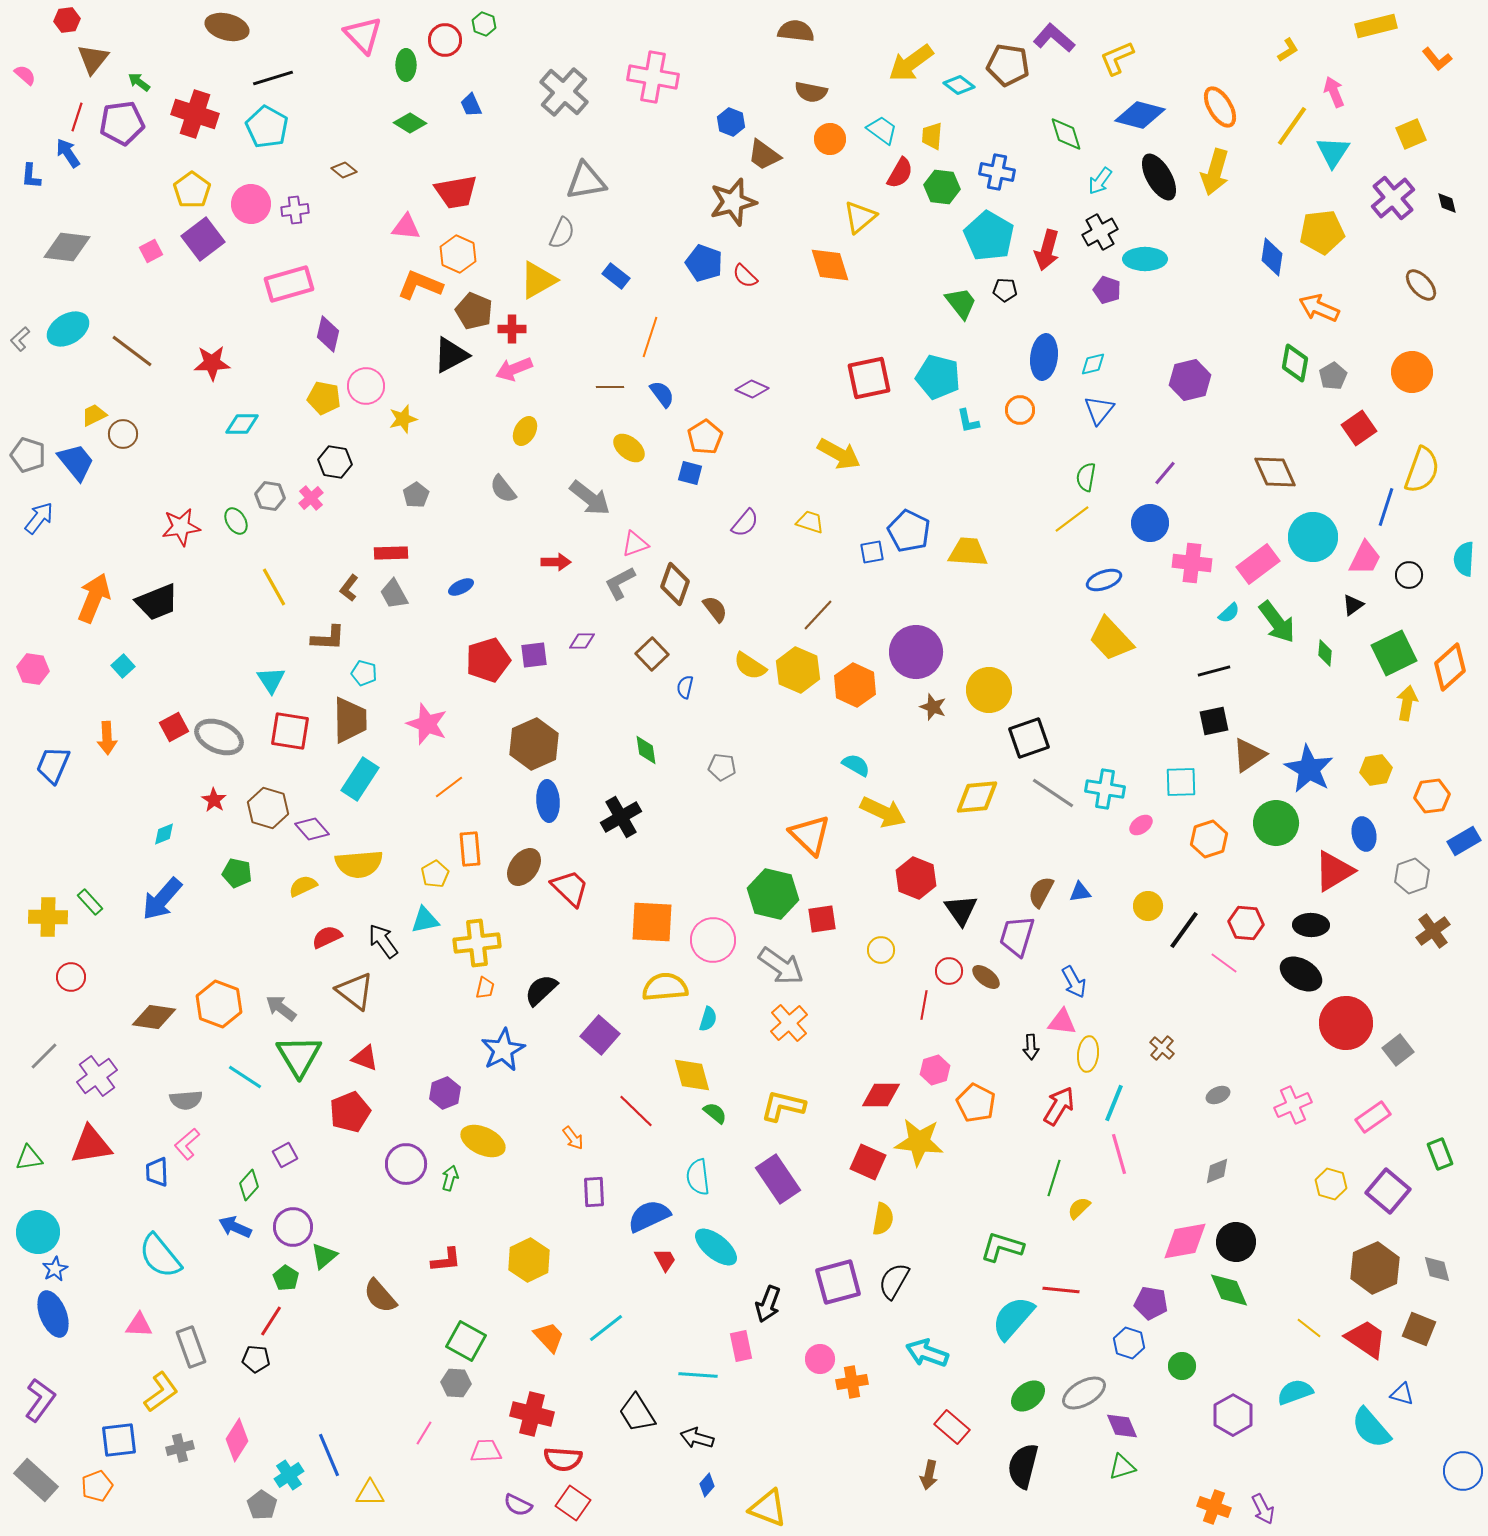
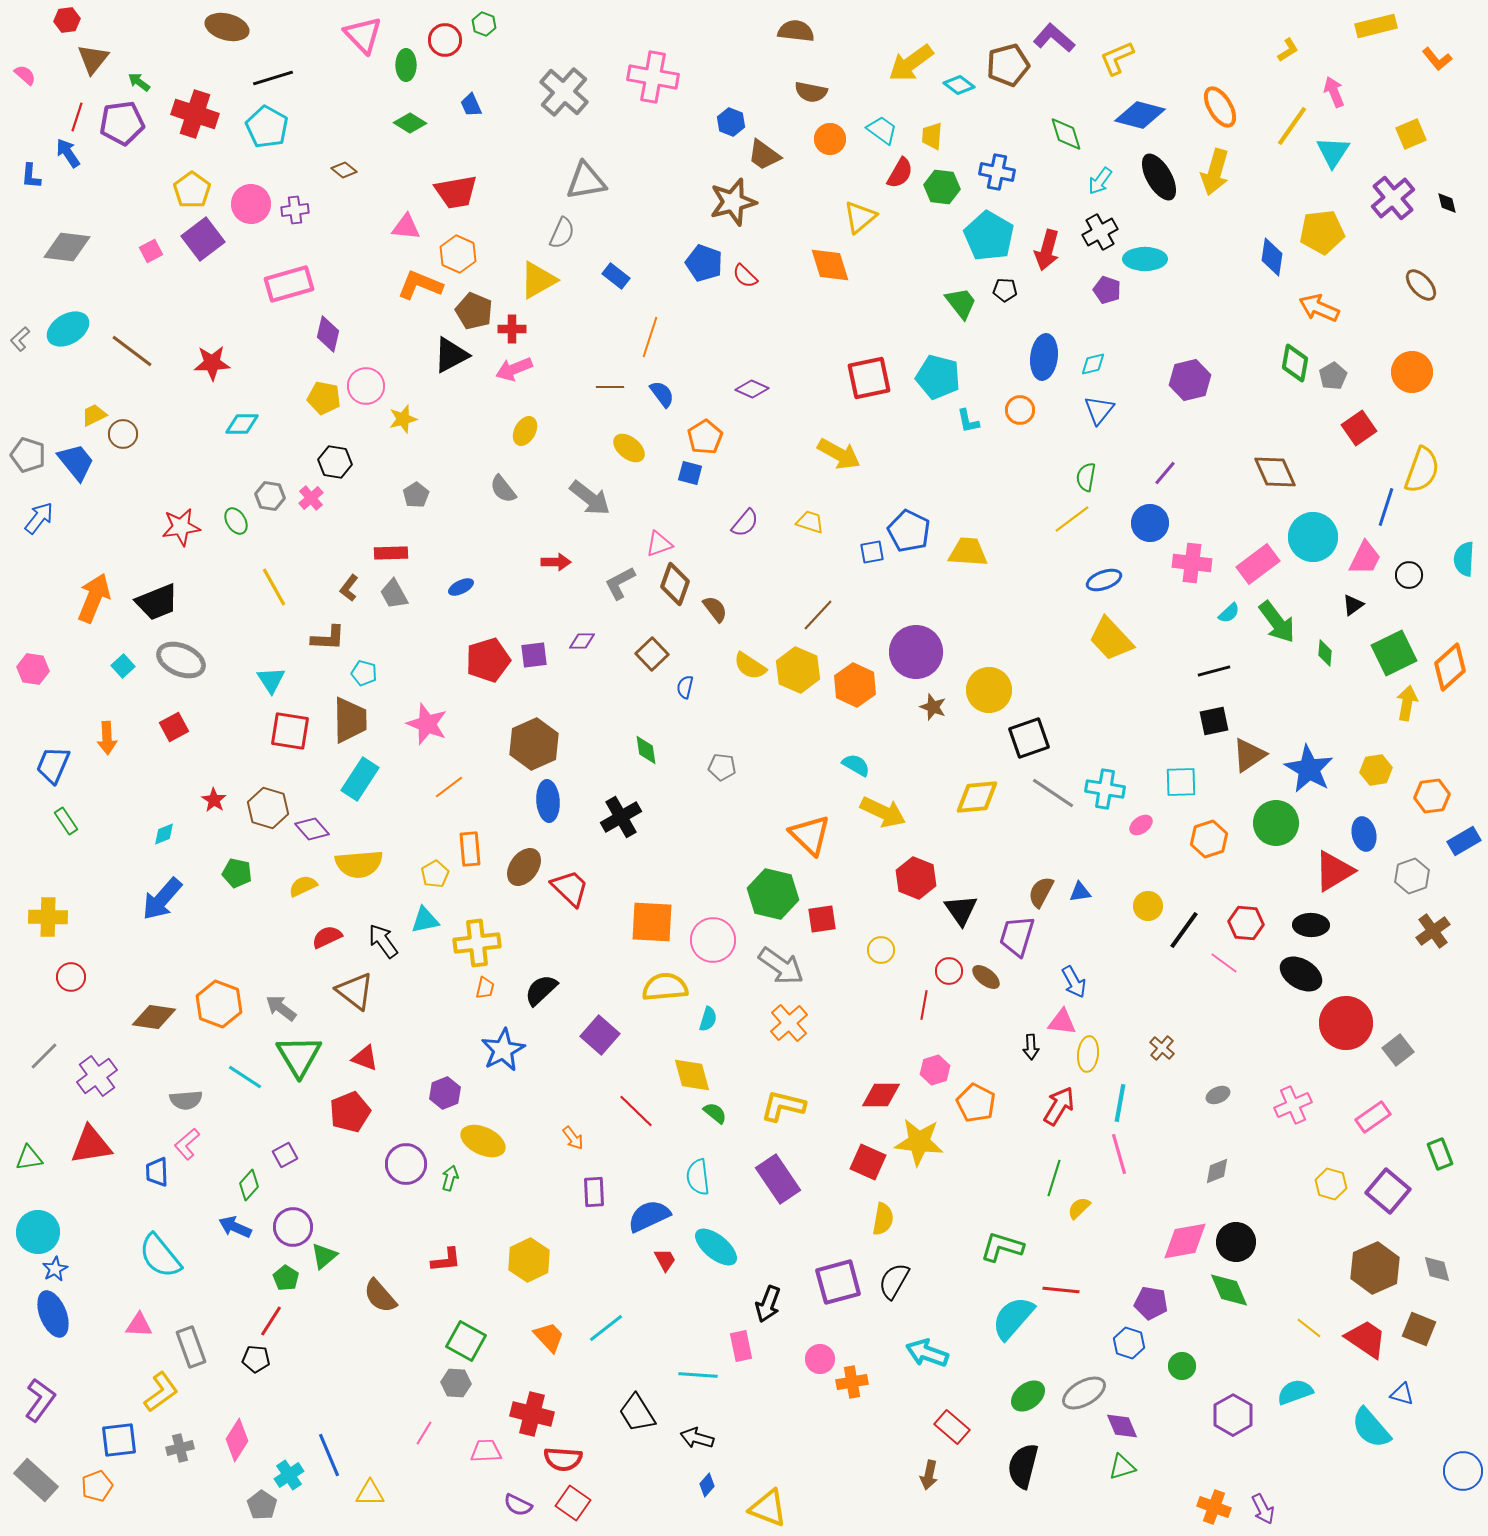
brown pentagon at (1008, 65): rotated 24 degrees counterclockwise
pink triangle at (635, 544): moved 24 px right
gray ellipse at (219, 737): moved 38 px left, 77 px up
green rectangle at (90, 902): moved 24 px left, 81 px up; rotated 8 degrees clockwise
cyan line at (1114, 1103): moved 6 px right; rotated 12 degrees counterclockwise
